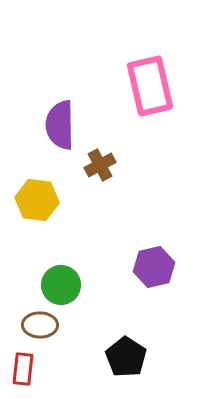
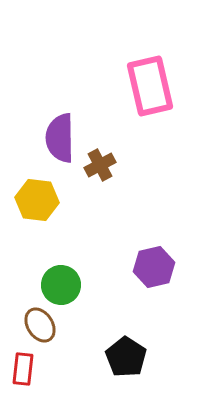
purple semicircle: moved 13 px down
brown ellipse: rotated 56 degrees clockwise
